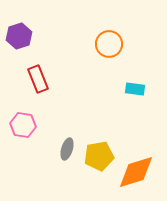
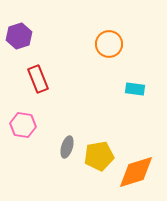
gray ellipse: moved 2 px up
